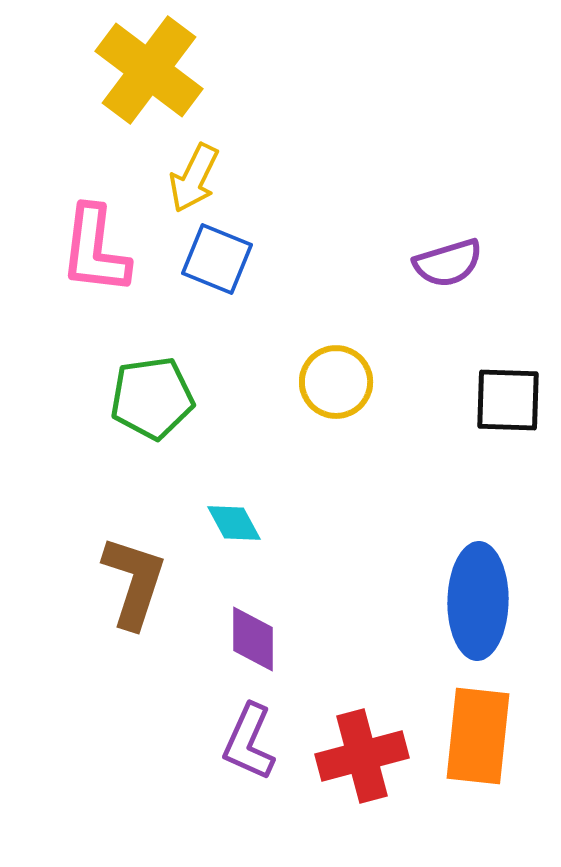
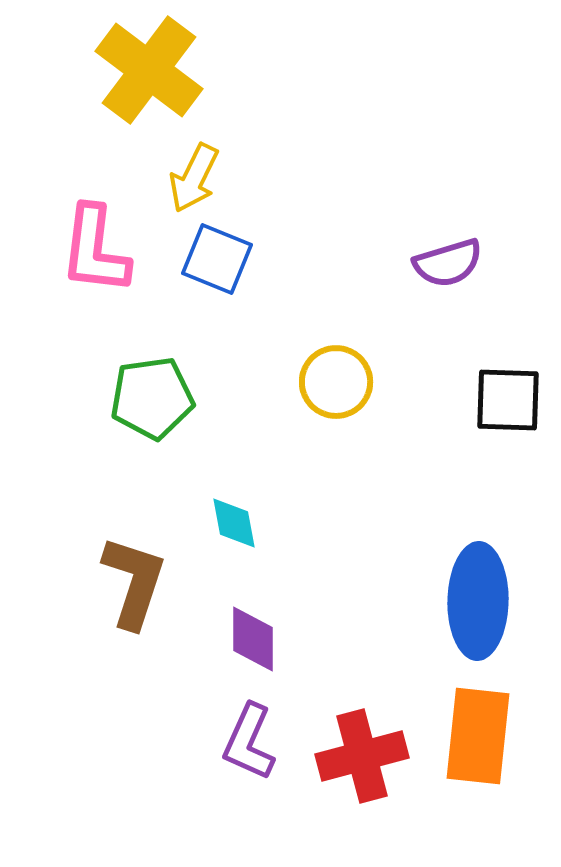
cyan diamond: rotated 18 degrees clockwise
